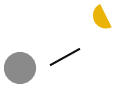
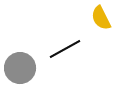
black line: moved 8 px up
